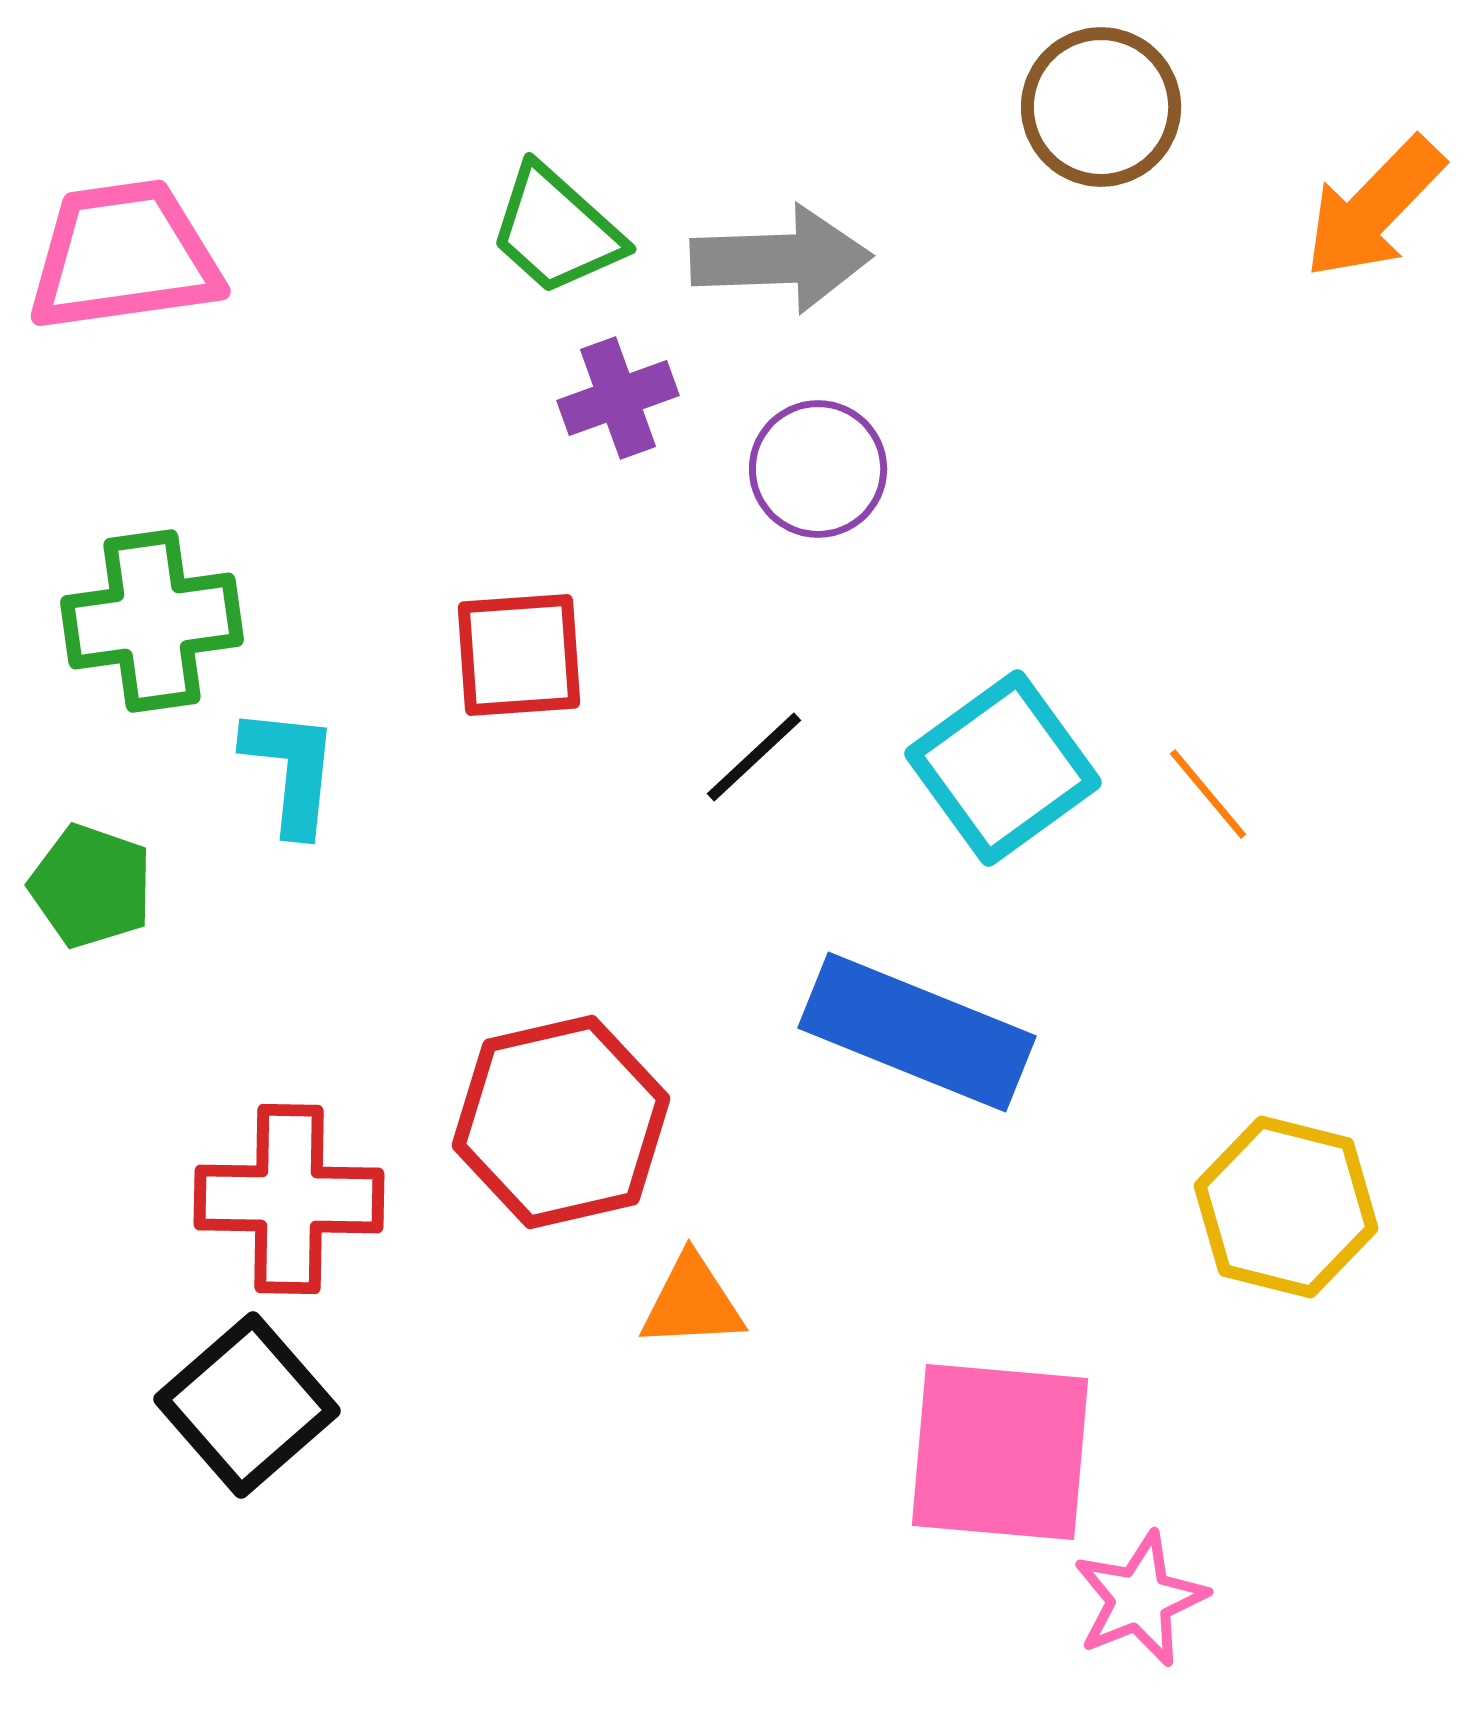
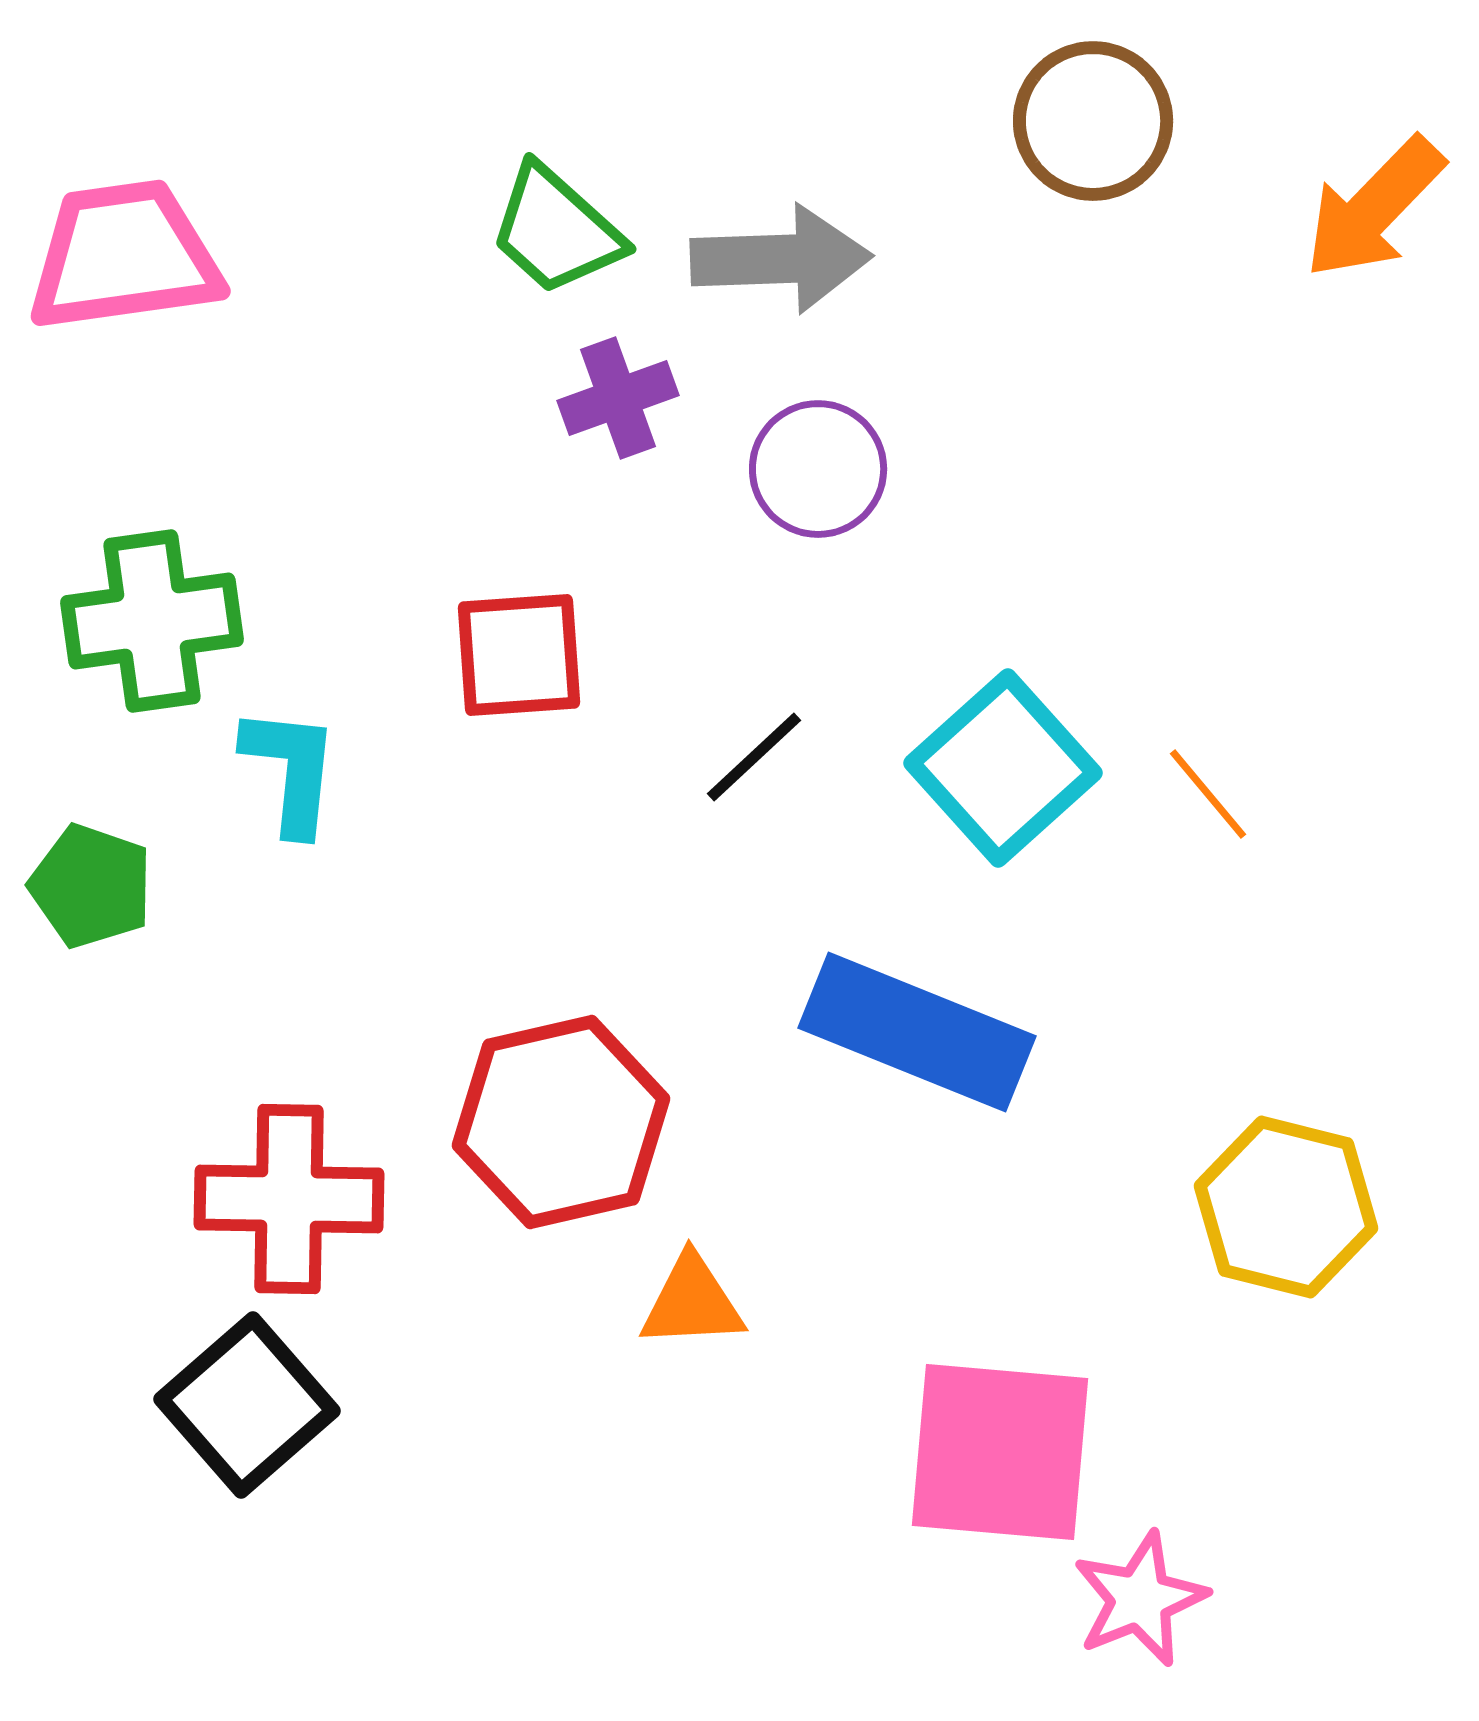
brown circle: moved 8 px left, 14 px down
cyan square: rotated 6 degrees counterclockwise
